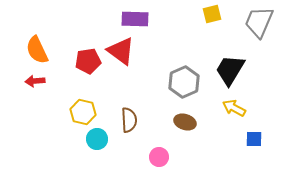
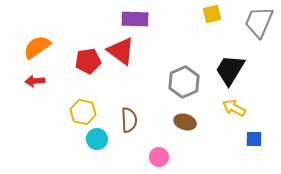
orange semicircle: moved 3 px up; rotated 80 degrees clockwise
